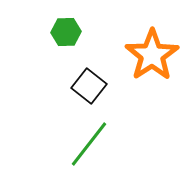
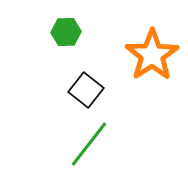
black square: moved 3 px left, 4 px down
